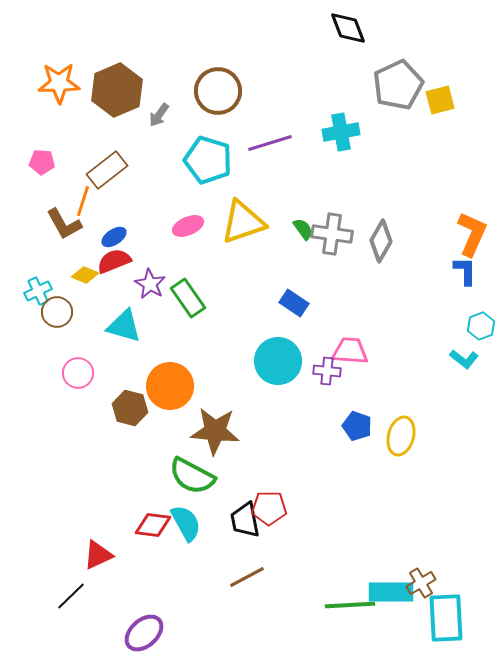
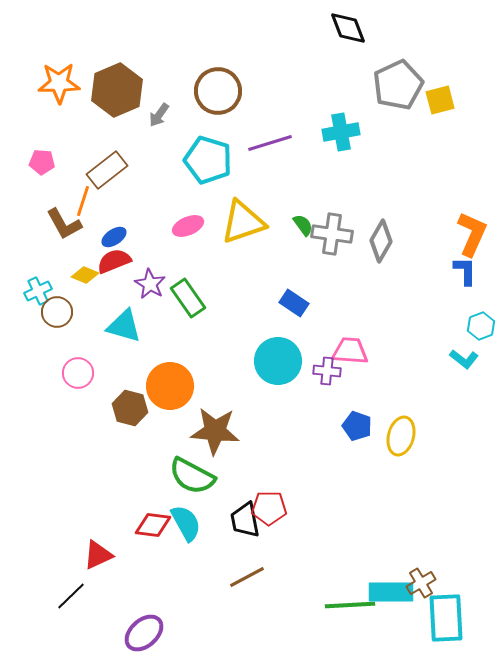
green semicircle at (303, 229): moved 4 px up
